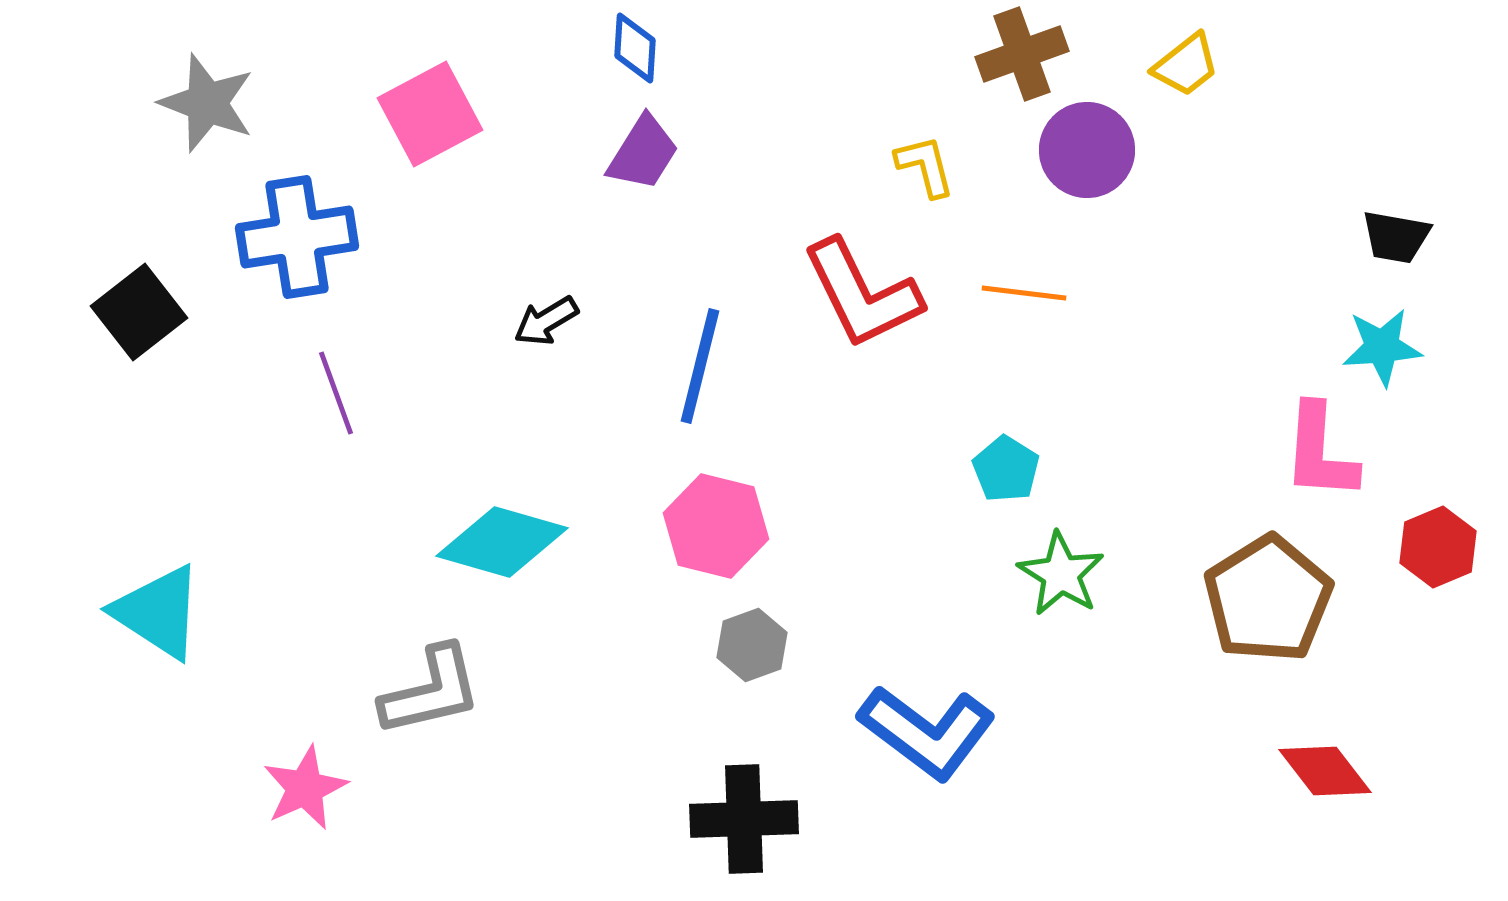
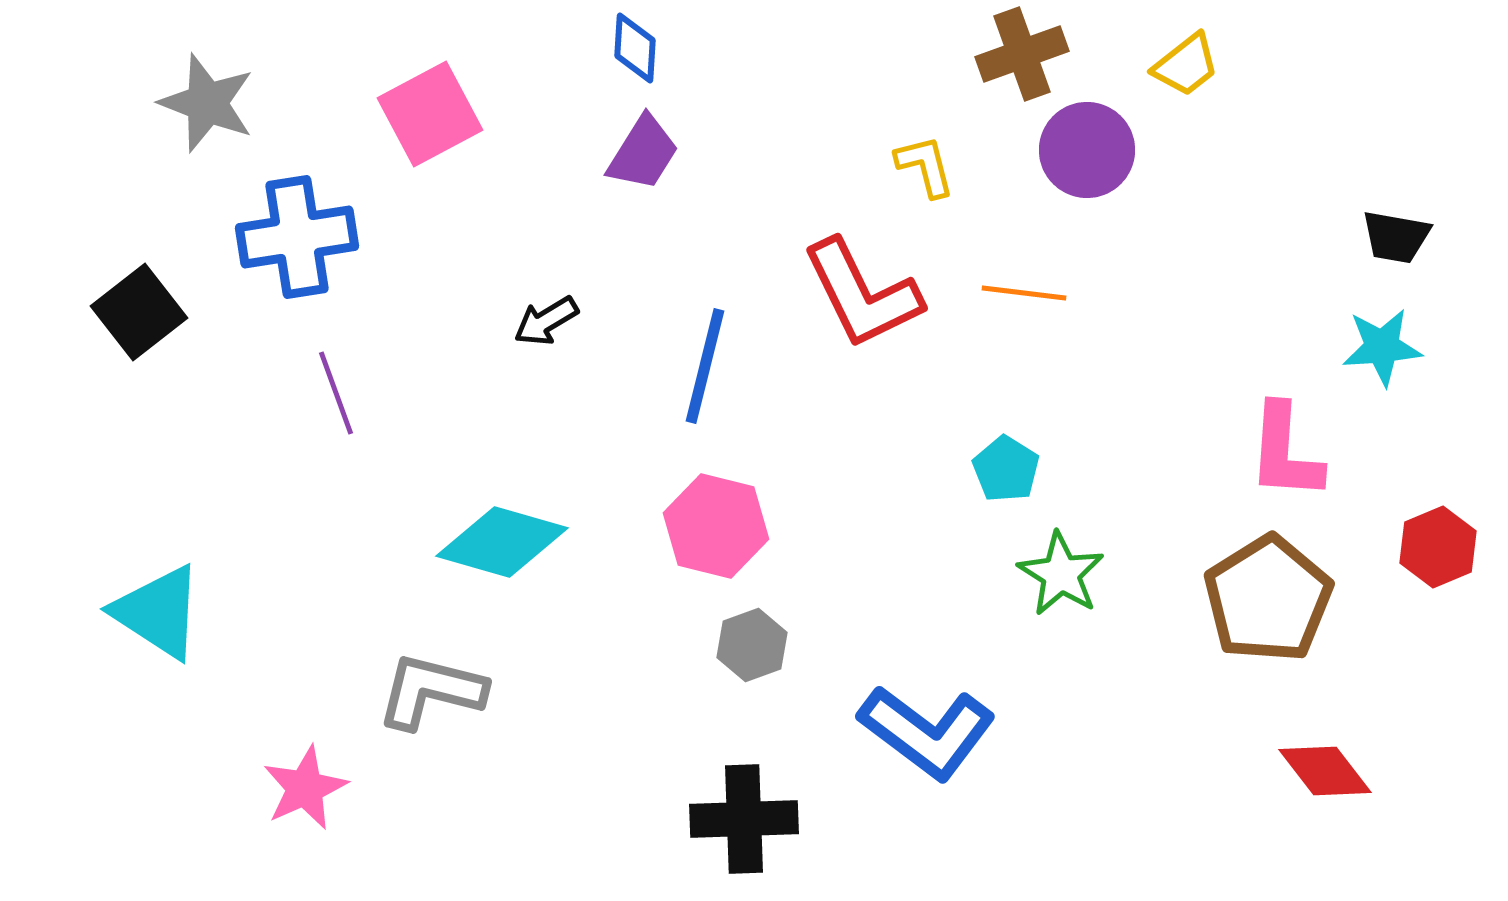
blue line: moved 5 px right
pink L-shape: moved 35 px left
gray L-shape: rotated 153 degrees counterclockwise
